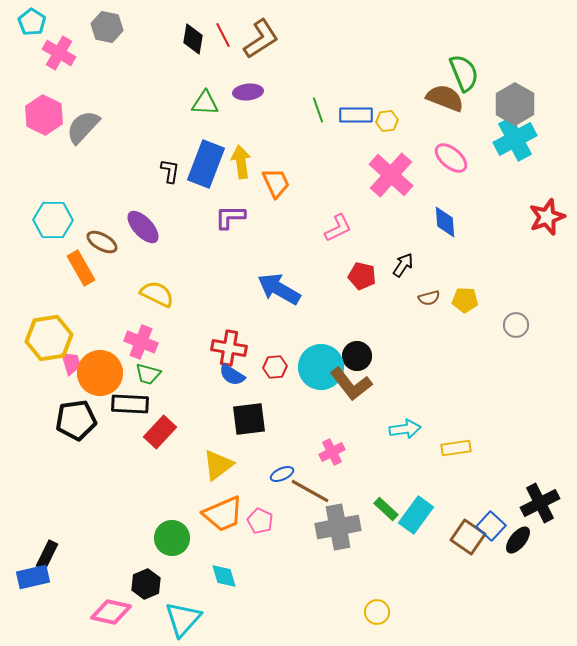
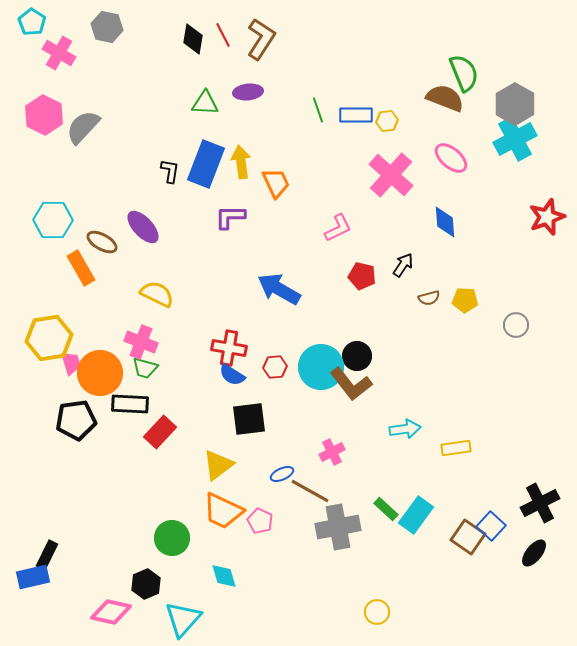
brown L-shape at (261, 39): rotated 24 degrees counterclockwise
green trapezoid at (148, 374): moved 3 px left, 6 px up
orange trapezoid at (223, 514): moved 3 px up; rotated 48 degrees clockwise
black ellipse at (518, 540): moved 16 px right, 13 px down
